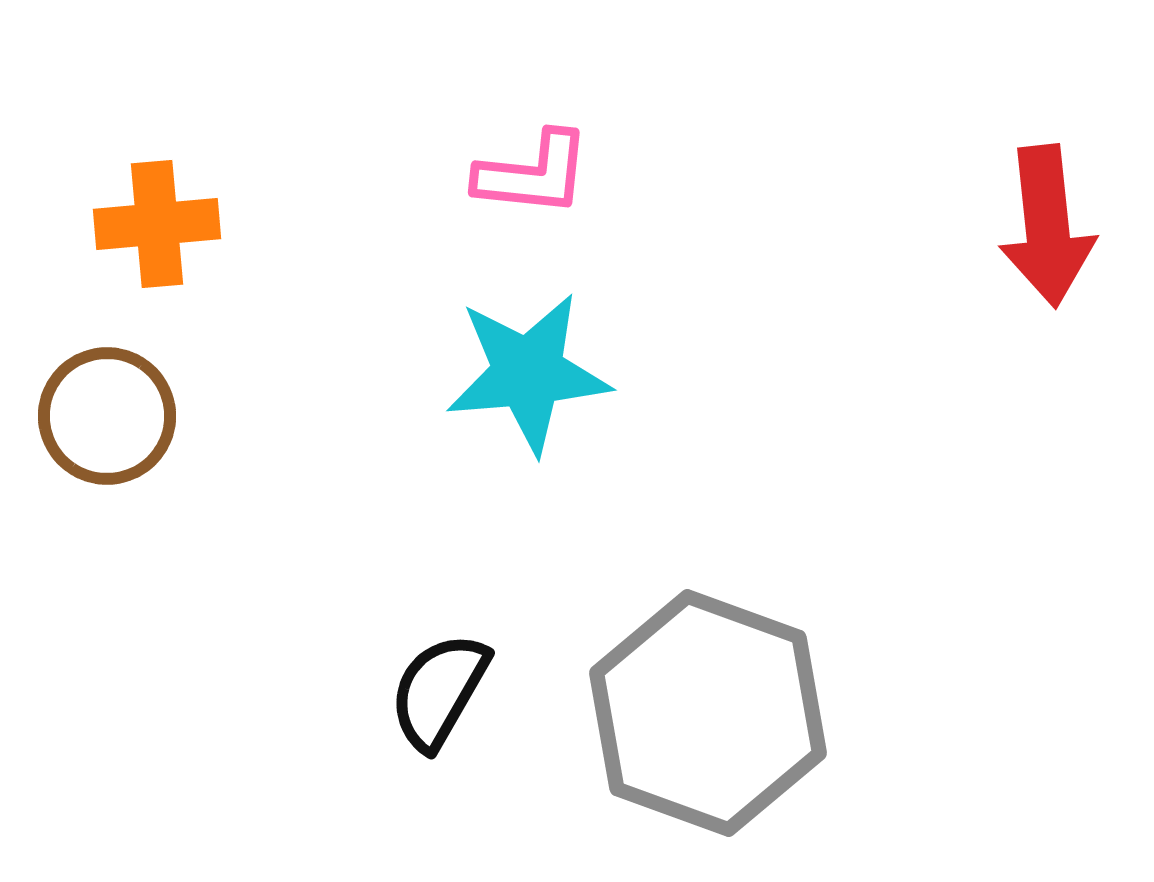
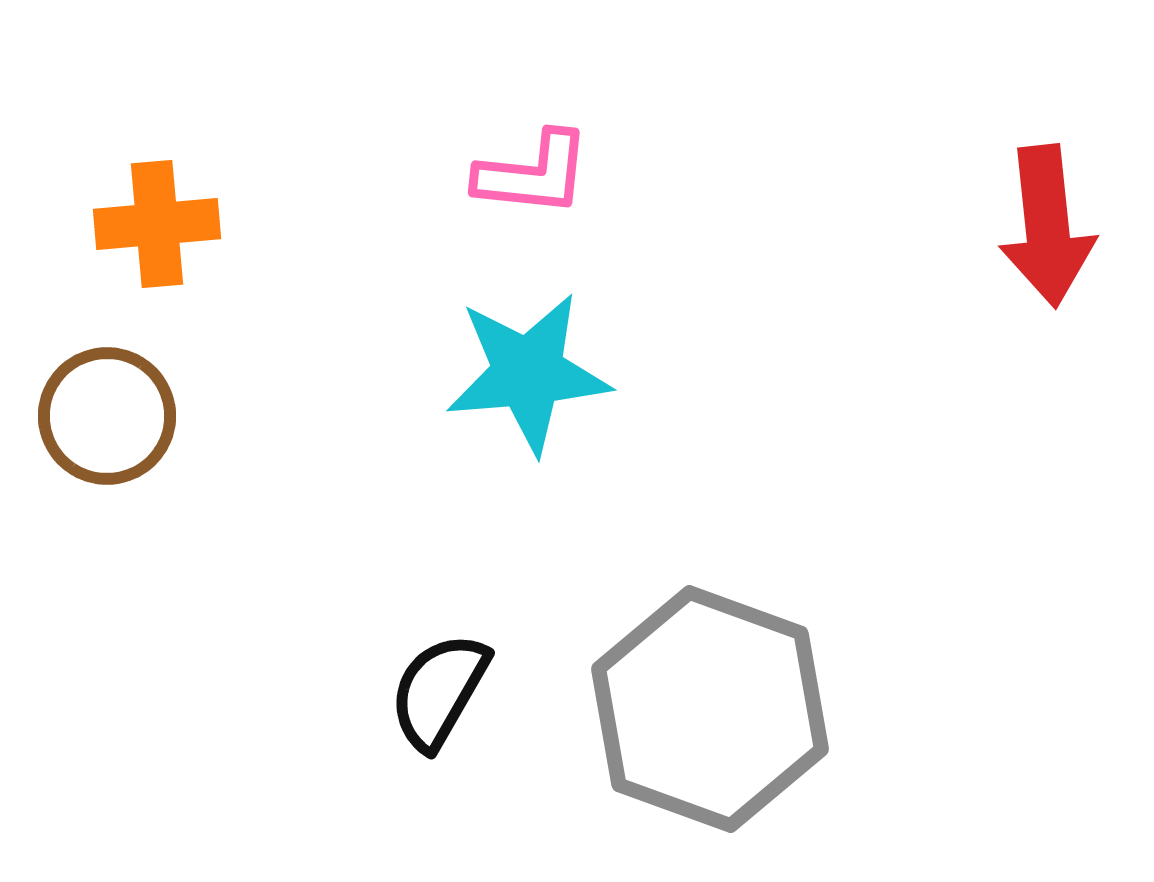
gray hexagon: moved 2 px right, 4 px up
